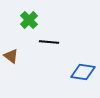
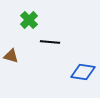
black line: moved 1 px right
brown triangle: rotated 21 degrees counterclockwise
